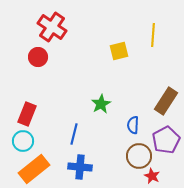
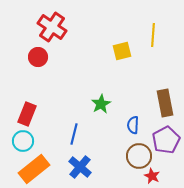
yellow square: moved 3 px right
brown rectangle: moved 1 px left, 2 px down; rotated 44 degrees counterclockwise
blue cross: rotated 35 degrees clockwise
